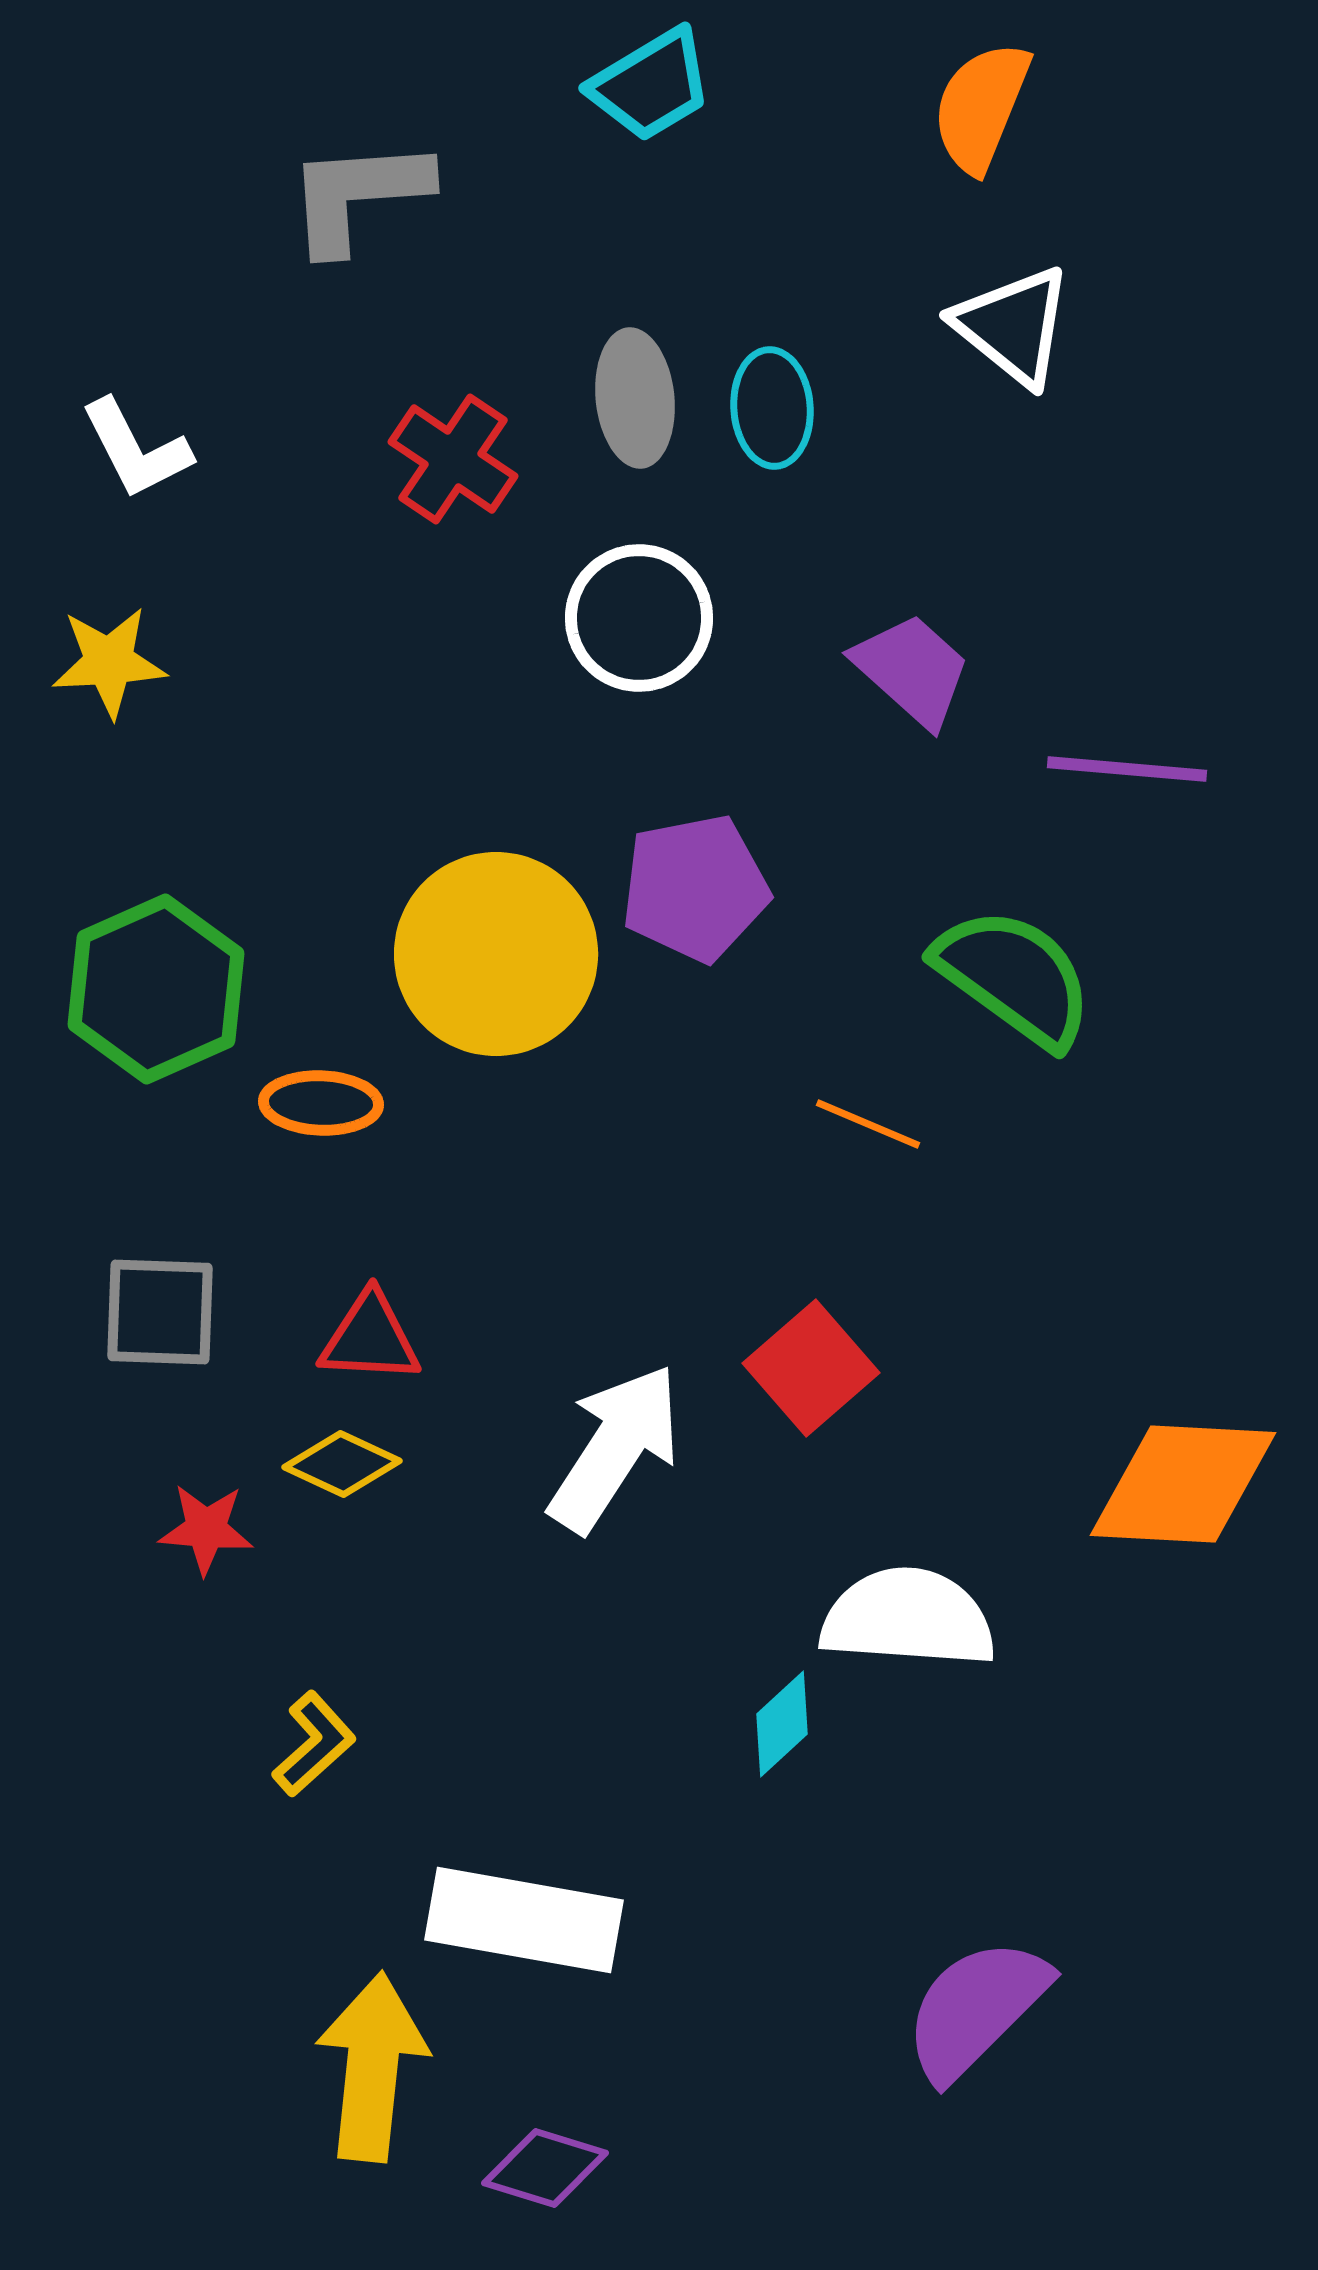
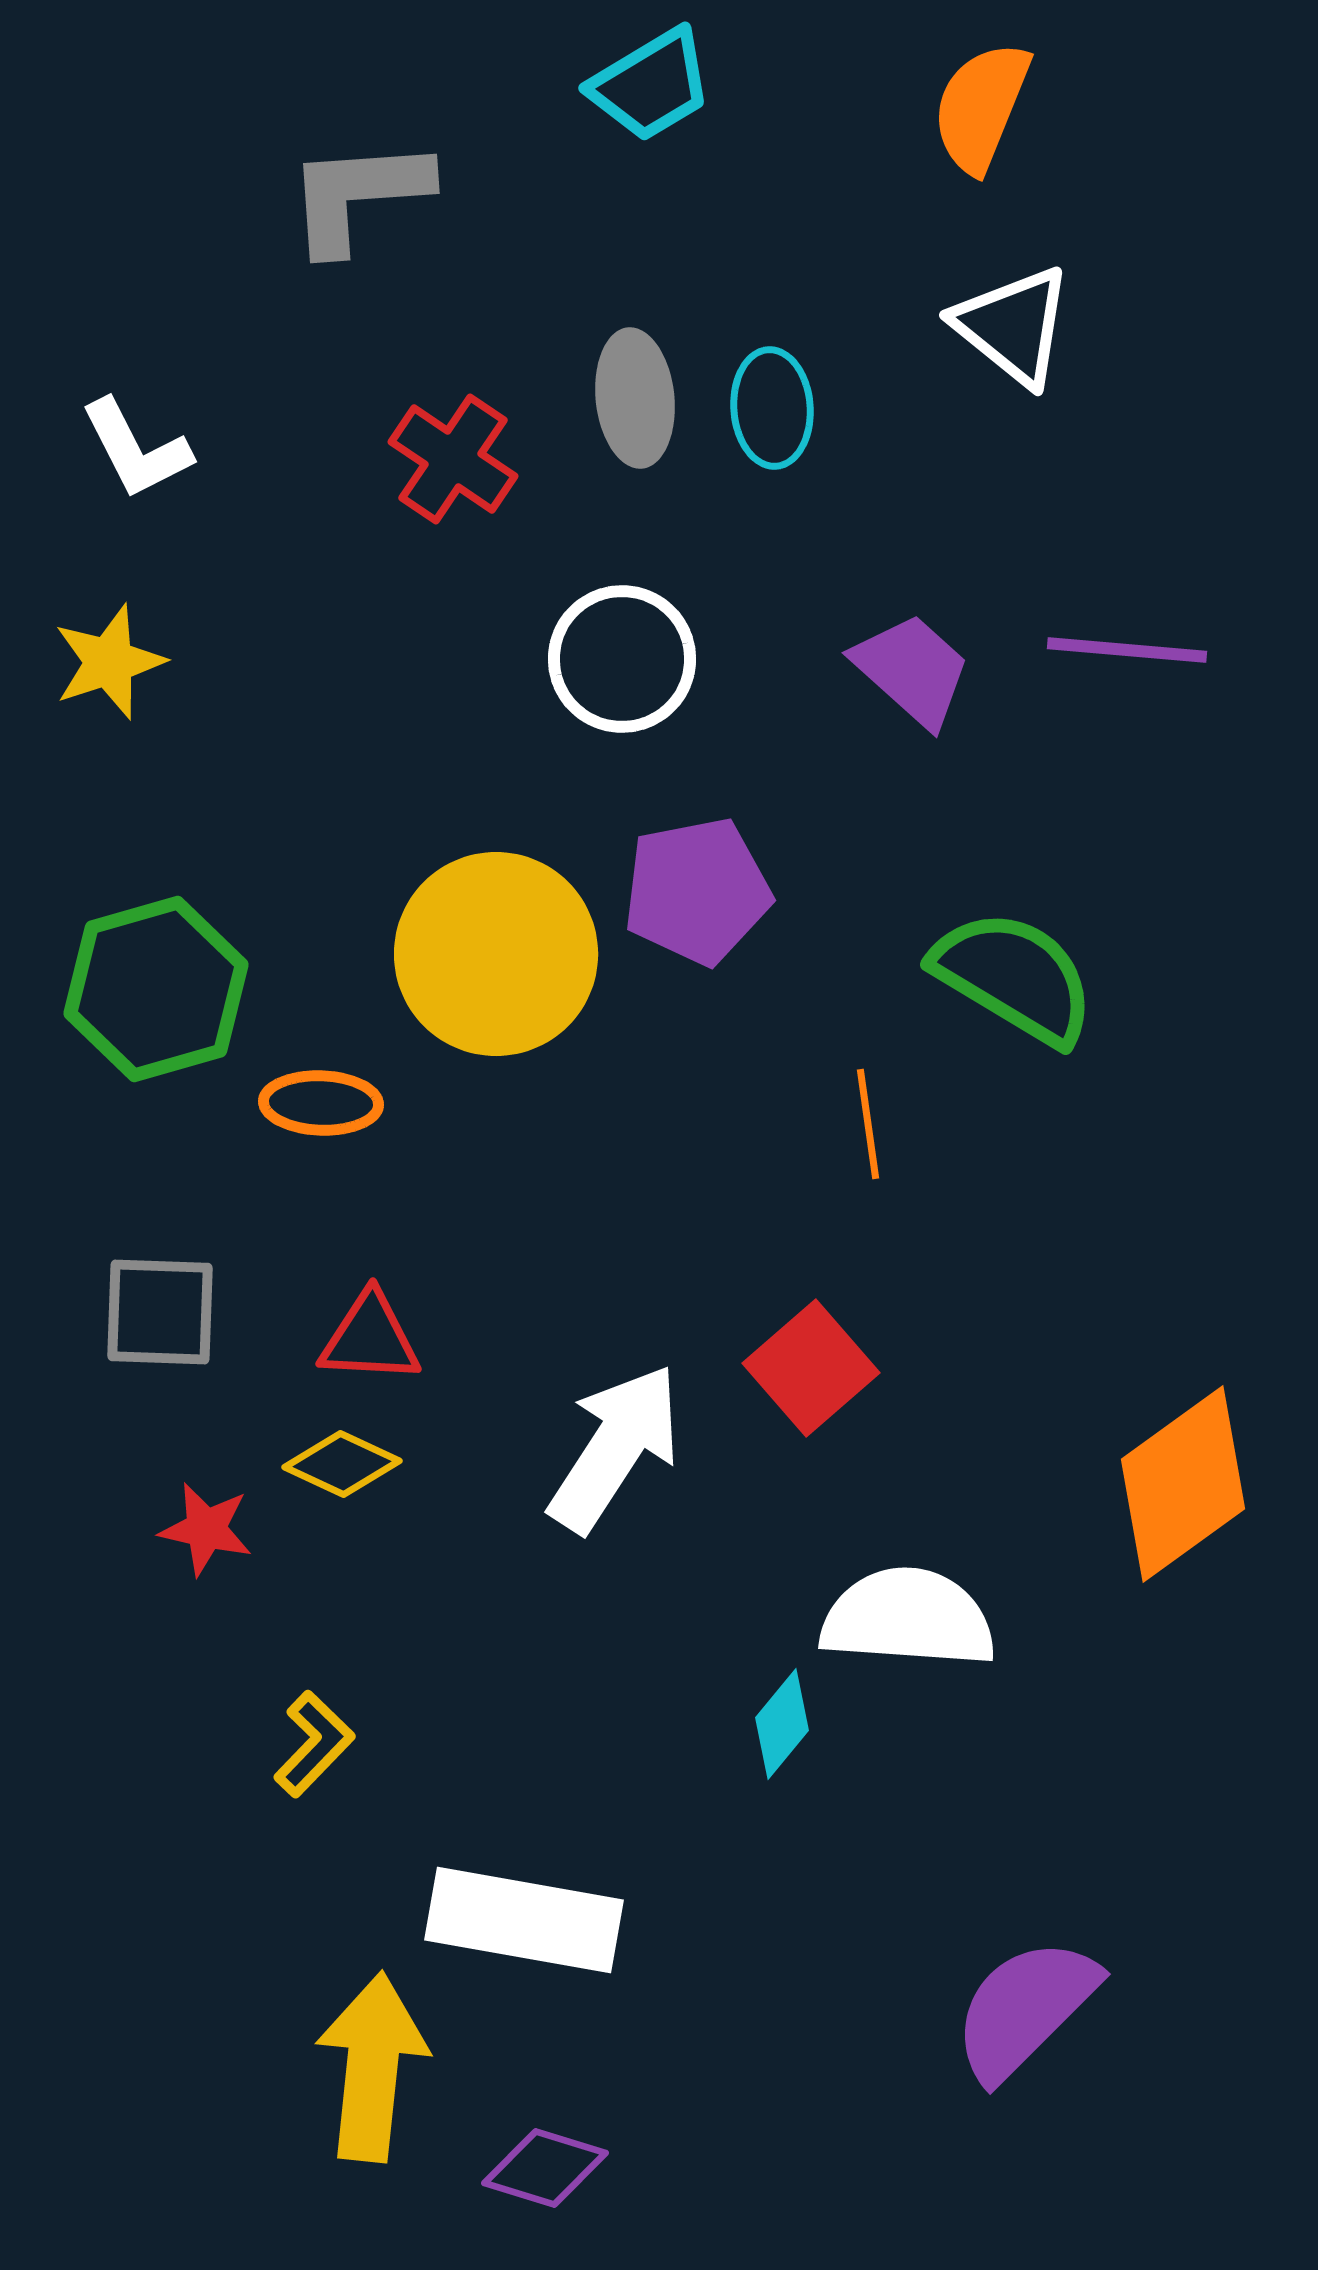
white circle: moved 17 px left, 41 px down
yellow star: rotated 15 degrees counterclockwise
purple line: moved 119 px up
purple pentagon: moved 2 px right, 3 px down
green semicircle: rotated 5 degrees counterclockwise
green hexagon: rotated 8 degrees clockwise
orange line: rotated 59 degrees clockwise
orange diamond: rotated 39 degrees counterclockwise
red star: rotated 8 degrees clockwise
cyan diamond: rotated 8 degrees counterclockwise
yellow L-shape: rotated 4 degrees counterclockwise
purple semicircle: moved 49 px right
